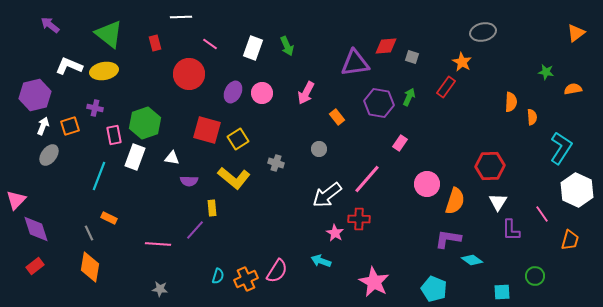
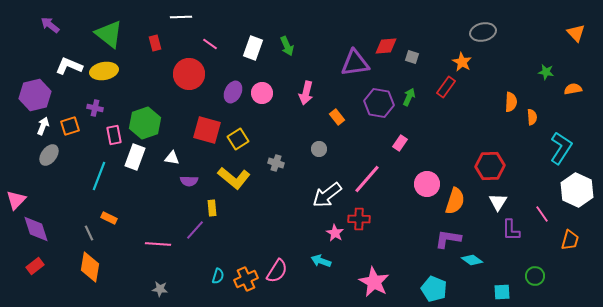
orange triangle at (576, 33): rotated 36 degrees counterclockwise
pink arrow at (306, 93): rotated 15 degrees counterclockwise
